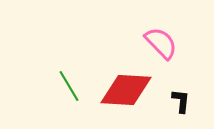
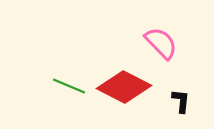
green line: rotated 36 degrees counterclockwise
red diamond: moved 2 px left, 3 px up; rotated 24 degrees clockwise
